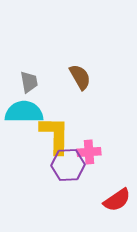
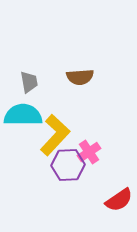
brown semicircle: rotated 116 degrees clockwise
cyan semicircle: moved 1 px left, 3 px down
yellow L-shape: rotated 42 degrees clockwise
pink cross: rotated 30 degrees counterclockwise
red semicircle: moved 2 px right
